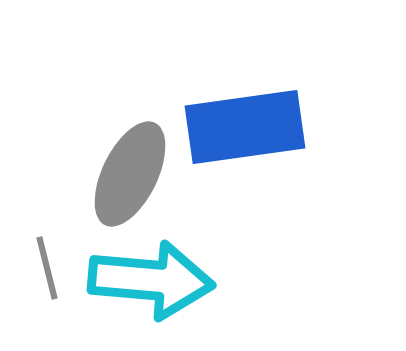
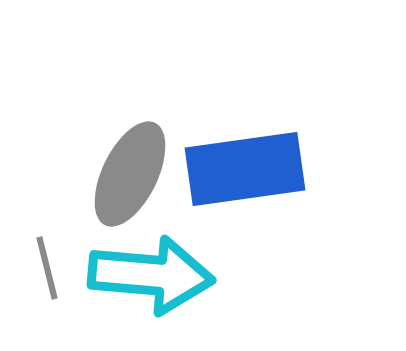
blue rectangle: moved 42 px down
cyan arrow: moved 5 px up
